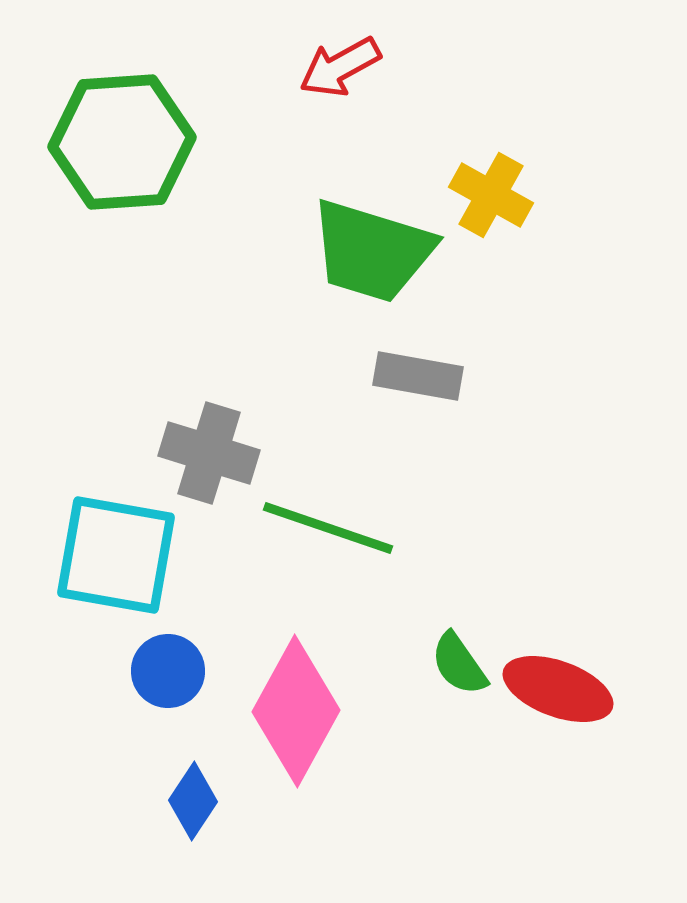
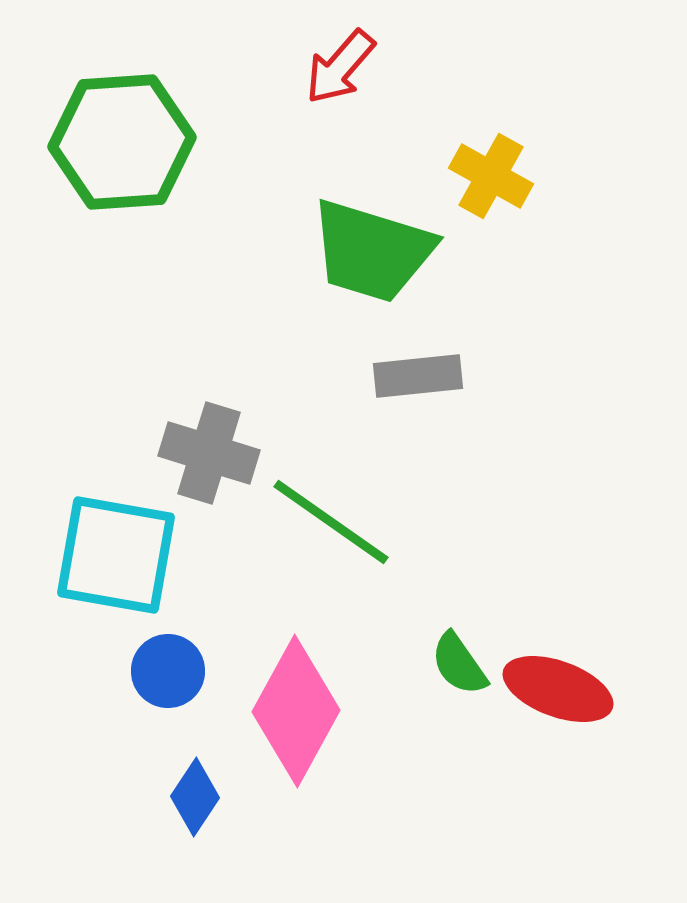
red arrow: rotated 20 degrees counterclockwise
yellow cross: moved 19 px up
gray rectangle: rotated 16 degrees counterclockwise
green line: moved 3 px right, 6 px up; rotated 16 degrees clockwise
blue diamond: moved 2 px right, 4 px up
